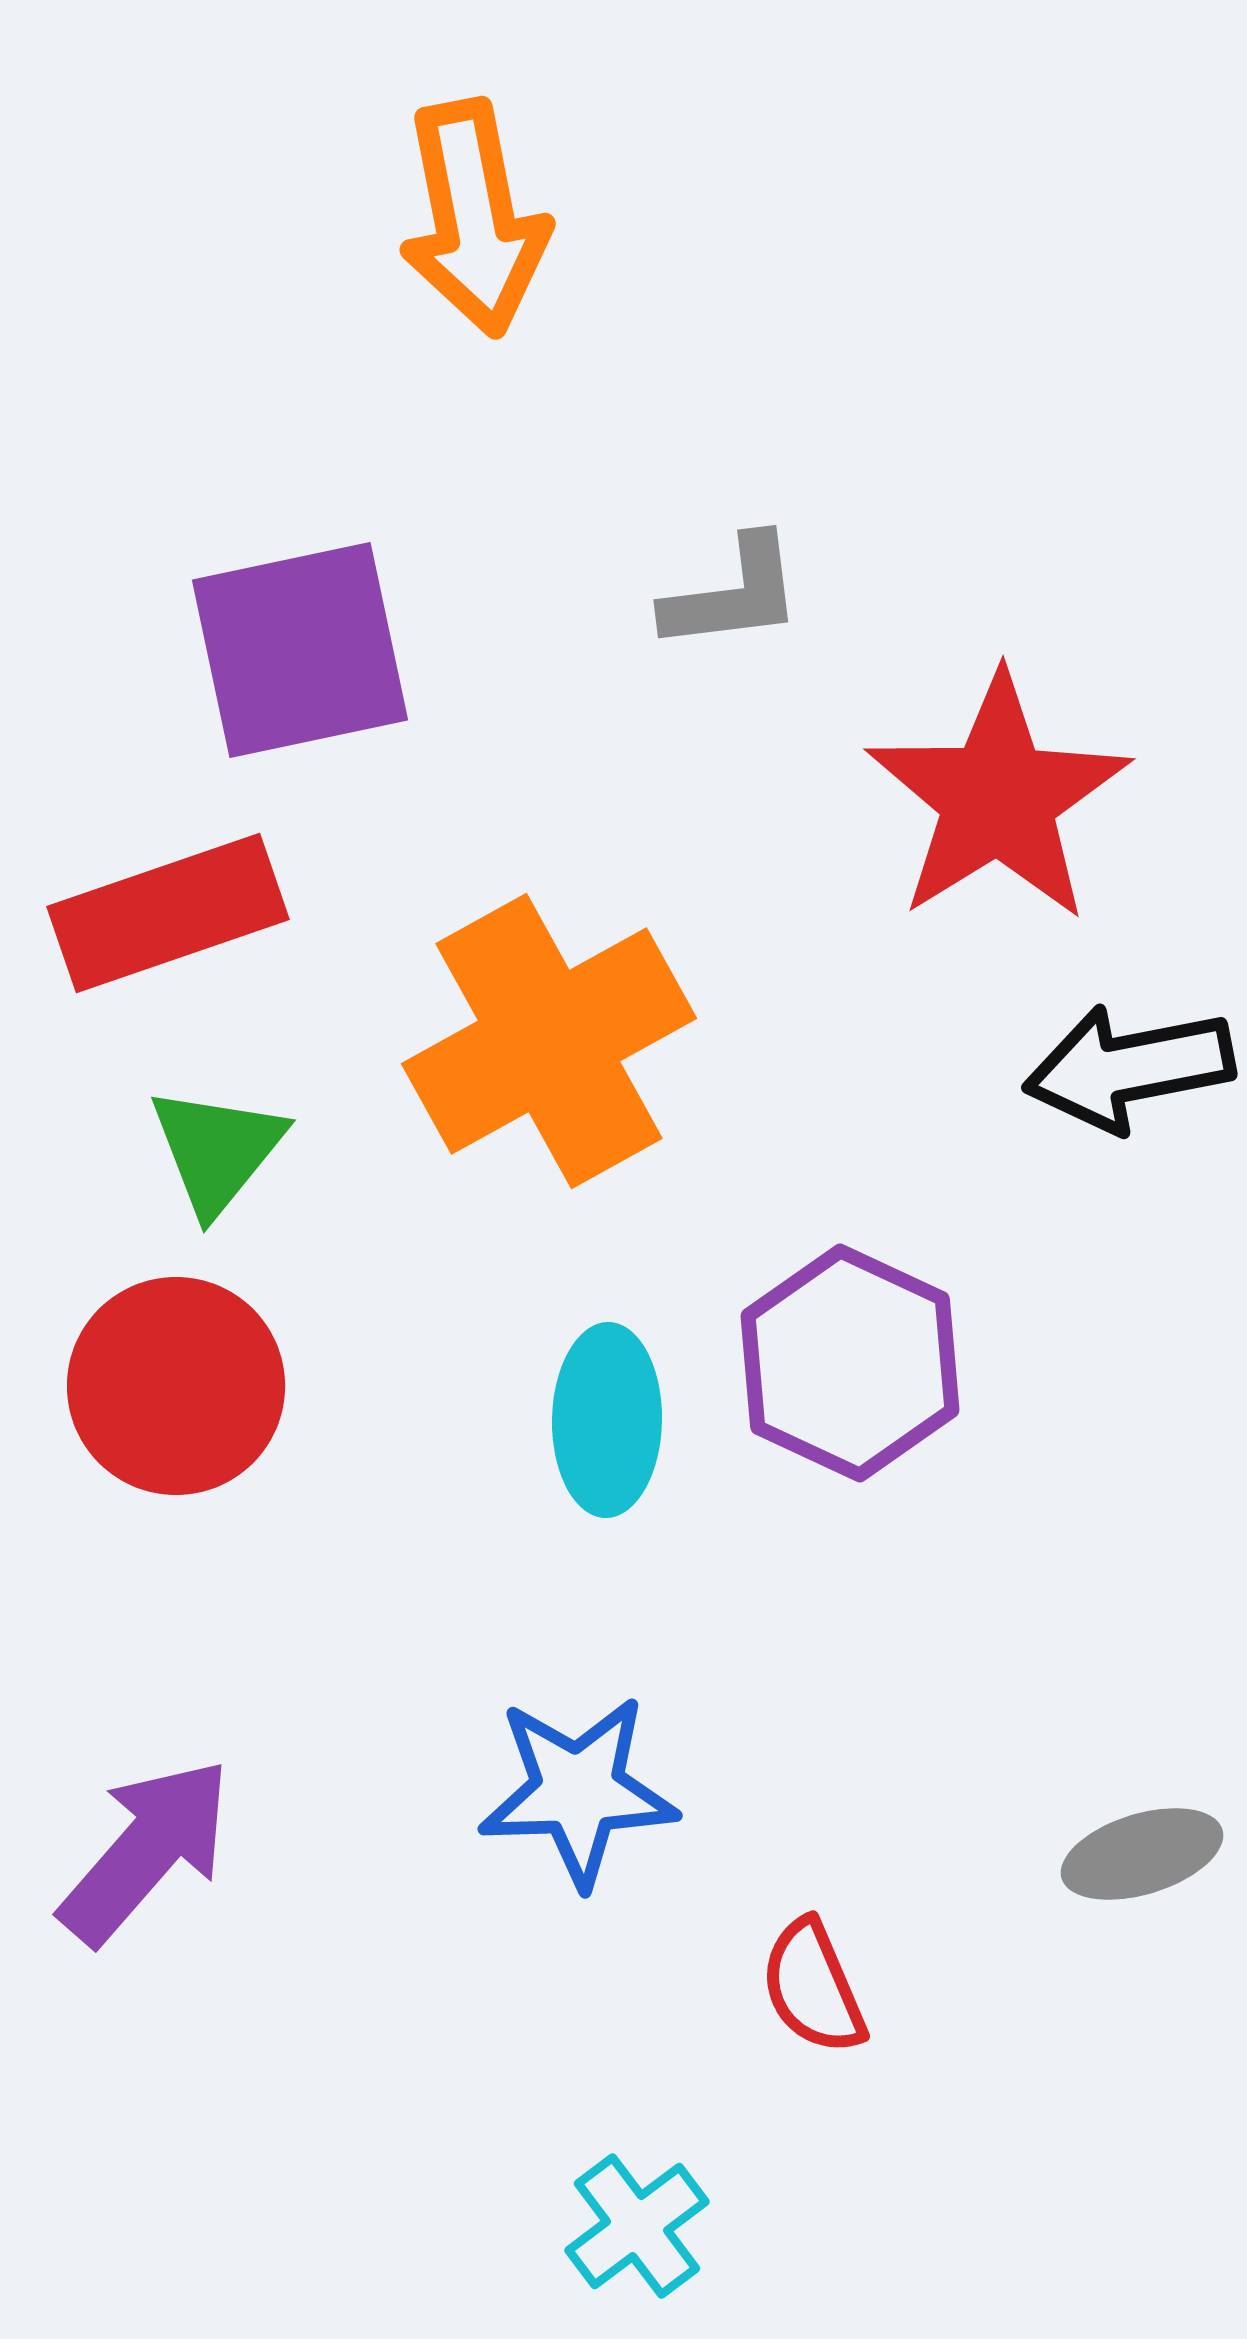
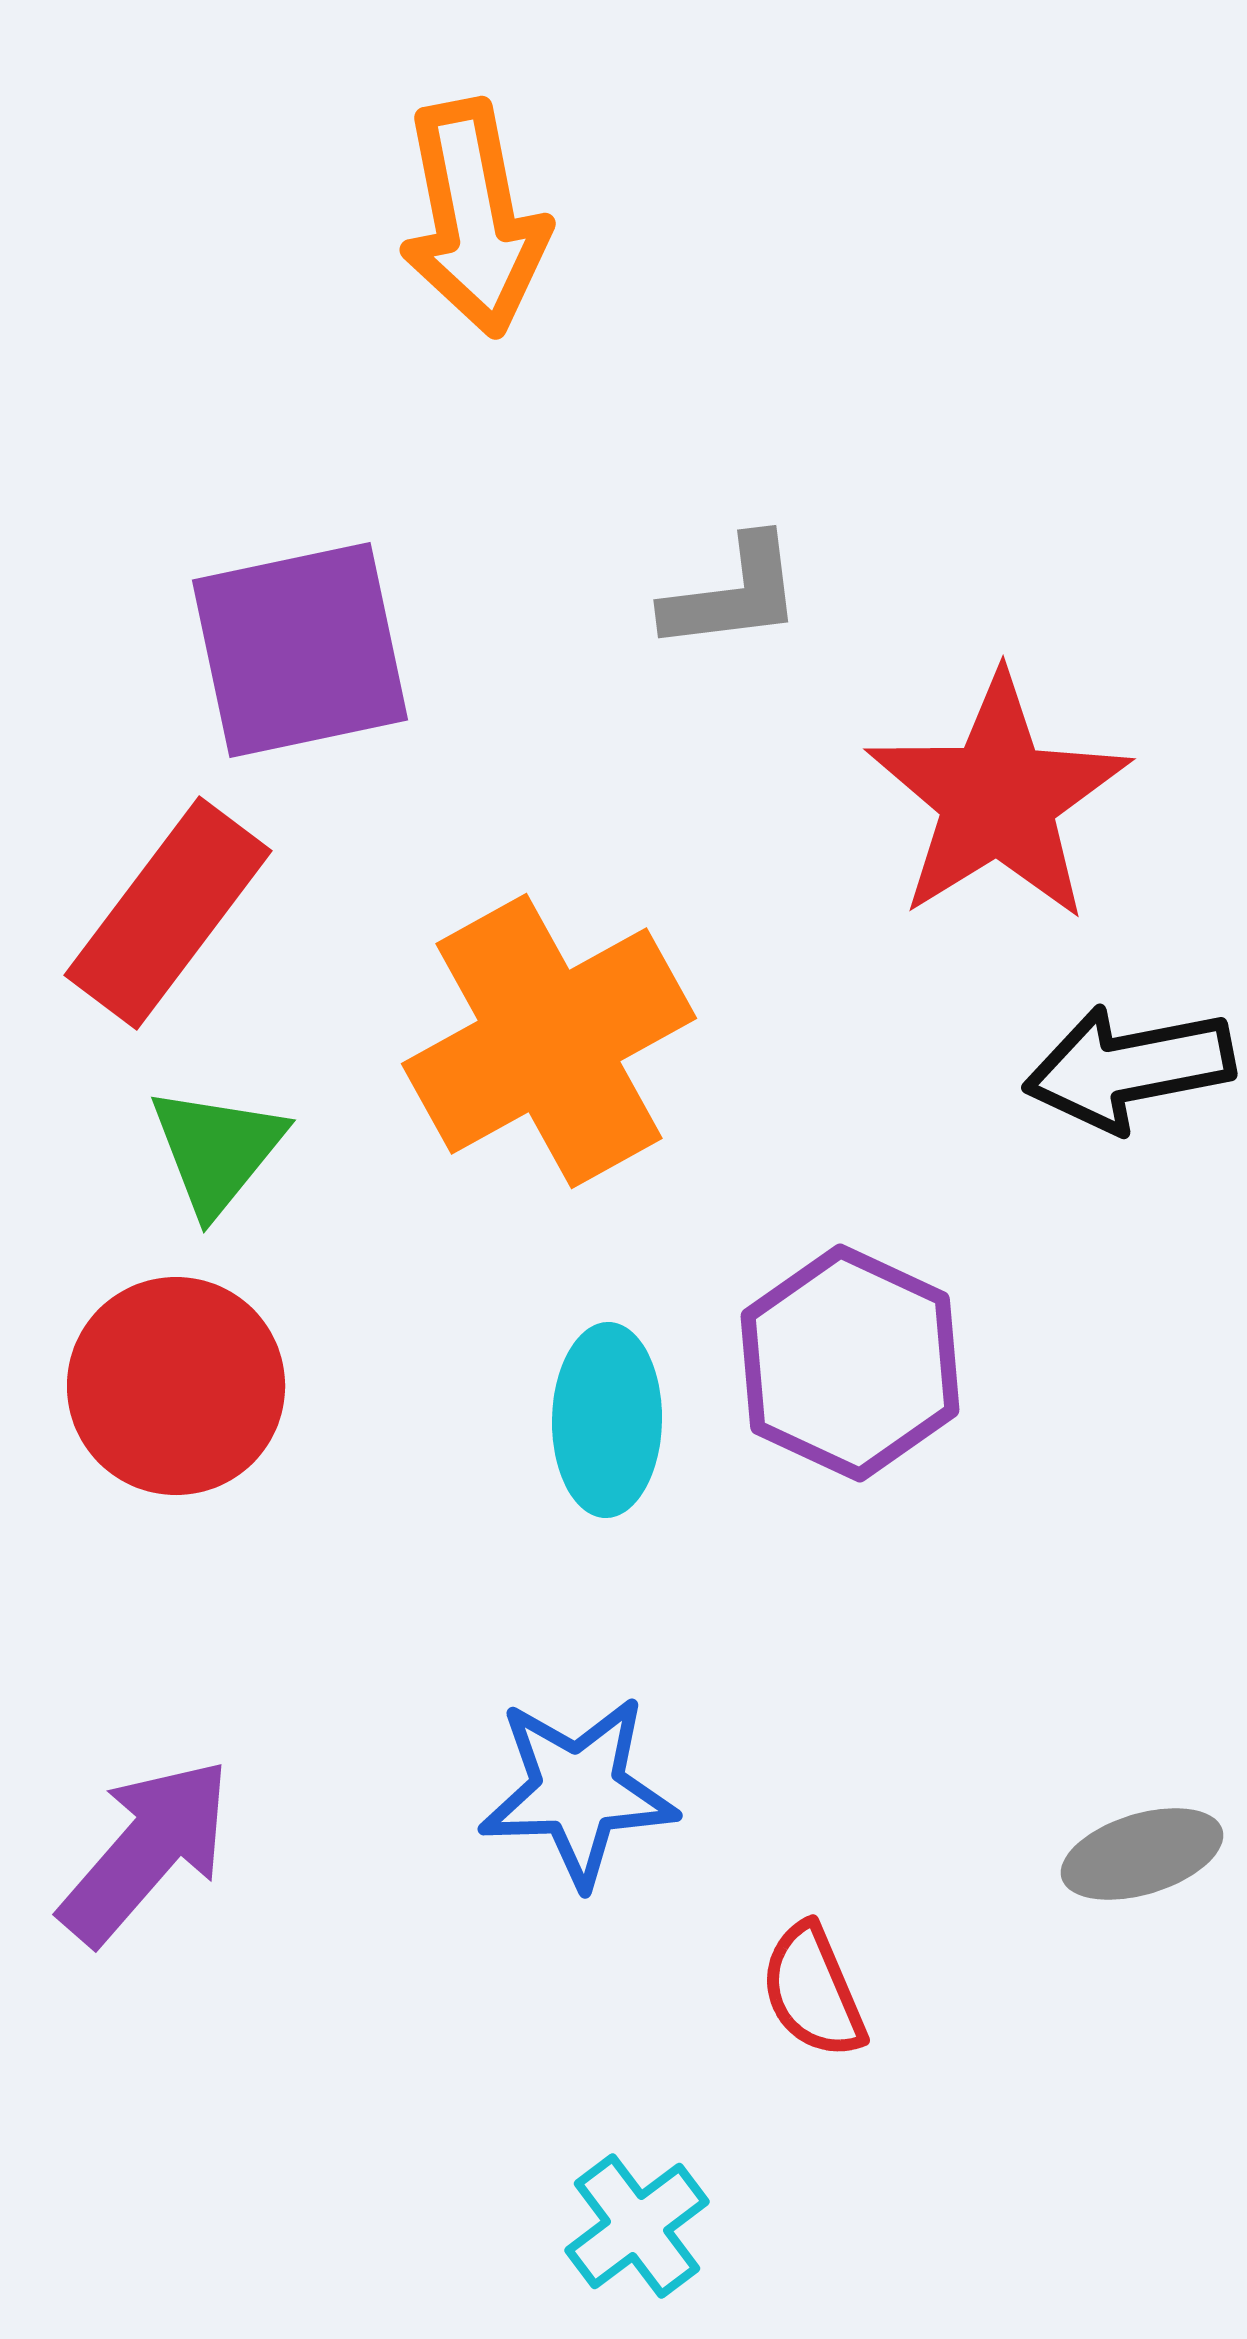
red rectangle: rotated 34 degrees counterclockwise
red semicircle: moved 4 px down
